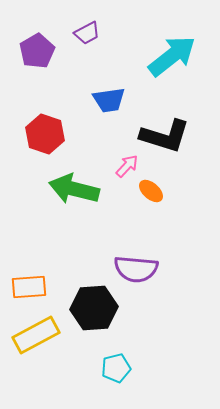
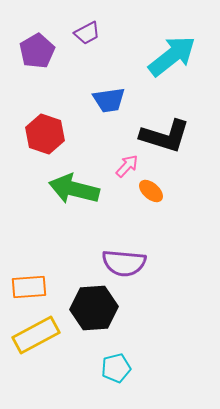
purple semicircle: moved 12 px left, 6 px up
